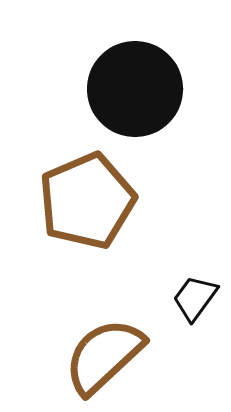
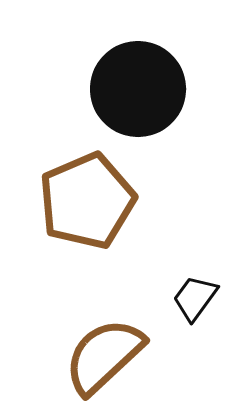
black circle: moved 3 px right
